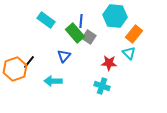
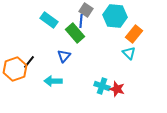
cyan rectangle: moved 3 px right
gray square: moved 3 px left, 27 px up
red star: moved 8 px right, 26 px down; rotated 14 degrees clockwise
